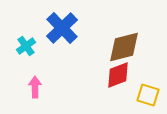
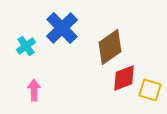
brown diamond: moved 14 px left; rotated 21 degrees counterclockwise
red diamond: moved 6 px right, 3 px down
pink arrow: moved 1 px left, 3 px down
yellow square: moved 2 px right, 5 px up
